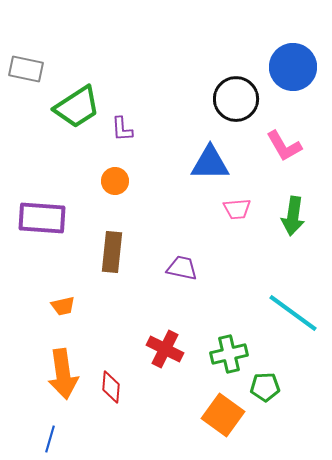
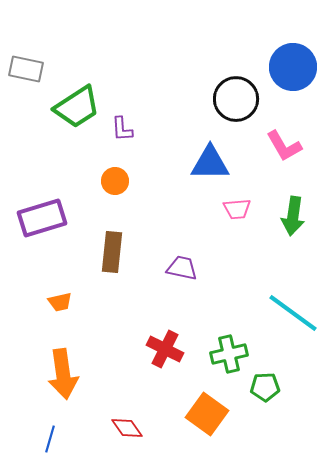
purple rectangle: rotated 21 degrees counterclockwise
orange trapezoid: moved 3 px left, 4 px up
red diamond: moved 16 px right, 41 px down; rotated 40 degrees counterclockwise
orange square: moved 16 px left, 1 px up
